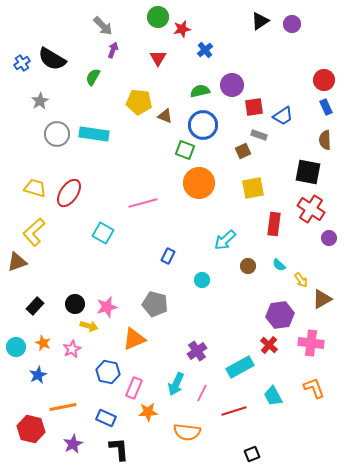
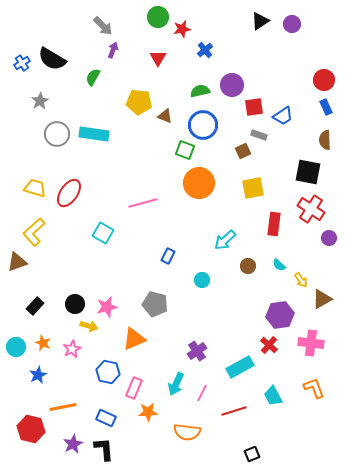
black L-shape at (119, 449): moved 15 px left
